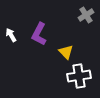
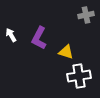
gray cross: rotated 21 degrees clockwise
purple L-shape: moved 4 px down
yellow triangle: rotated 28 degrees counterclockwise
